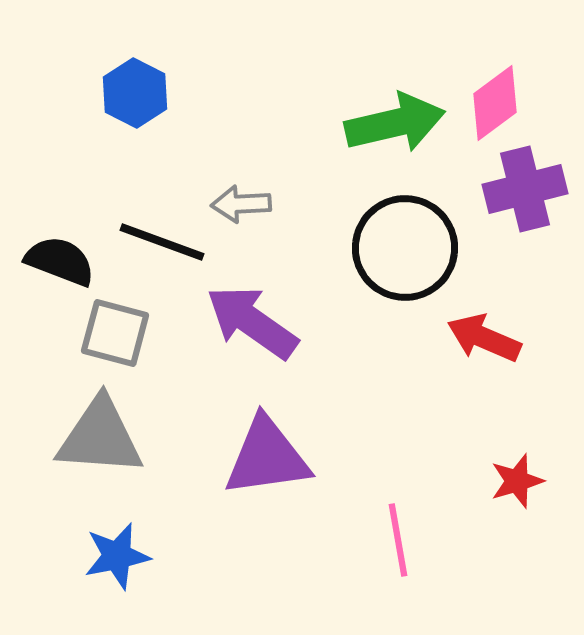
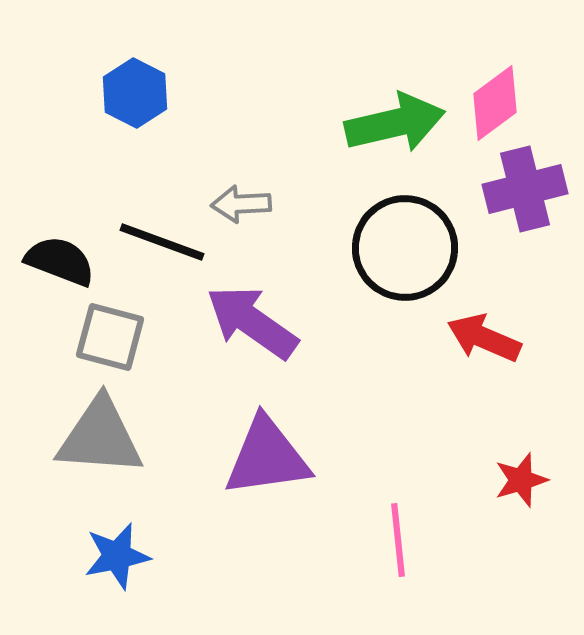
gray square: moved 5 px left, 4 px down
red star: moved 4 px right, 1 px up
pink line: rotated 4 degrees clockwise
